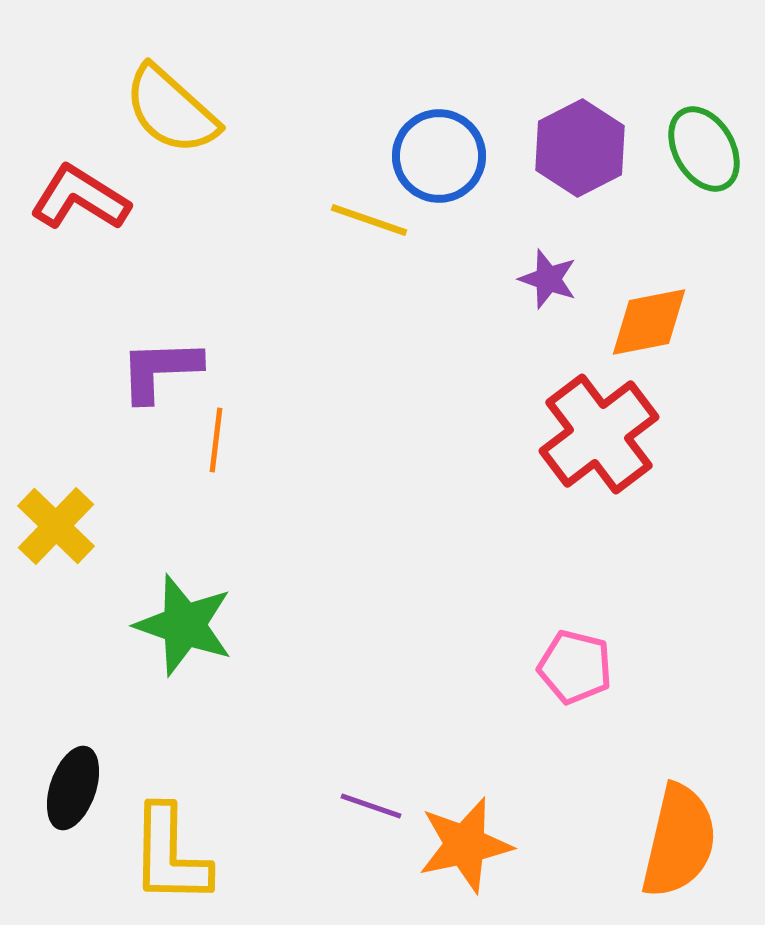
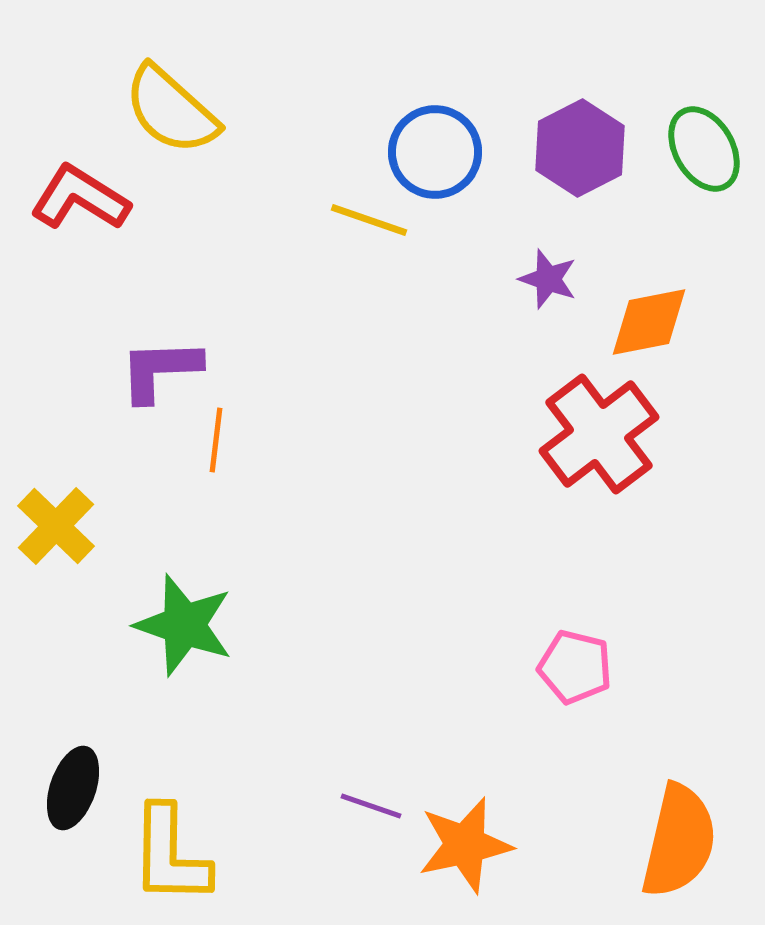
blue circle: moved 4 px left, 4 px up
